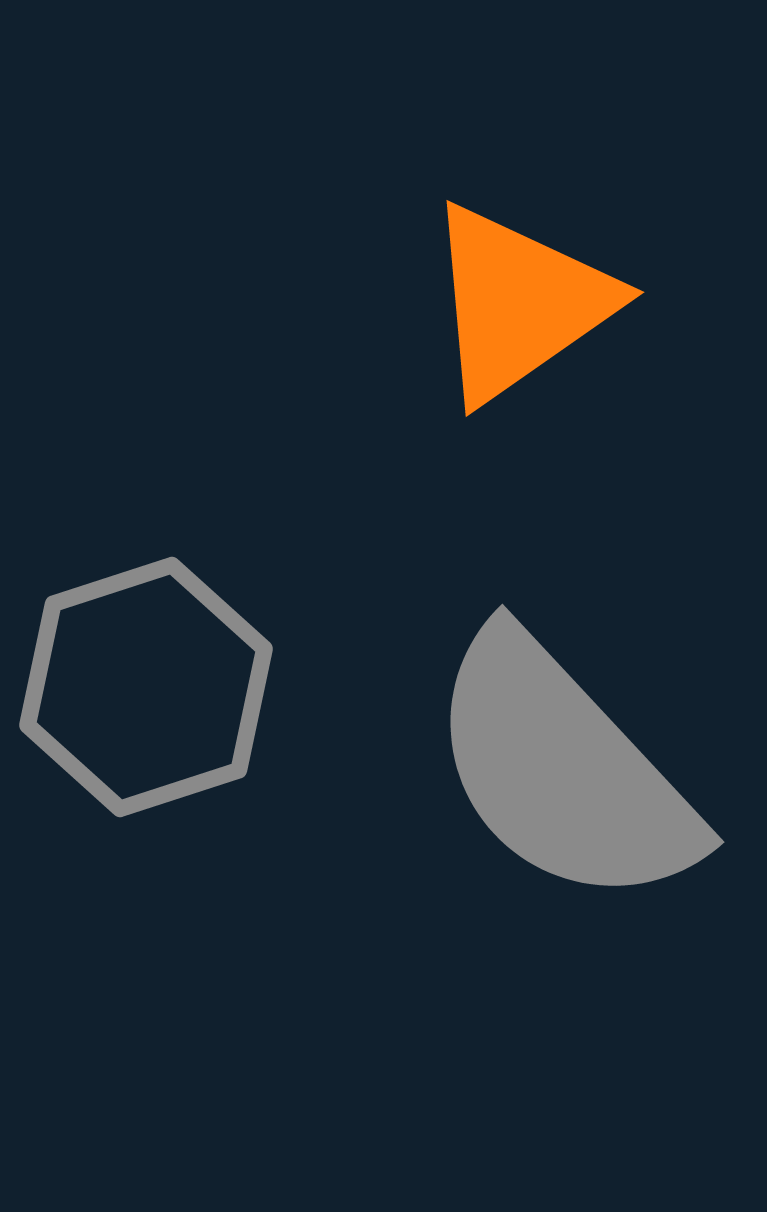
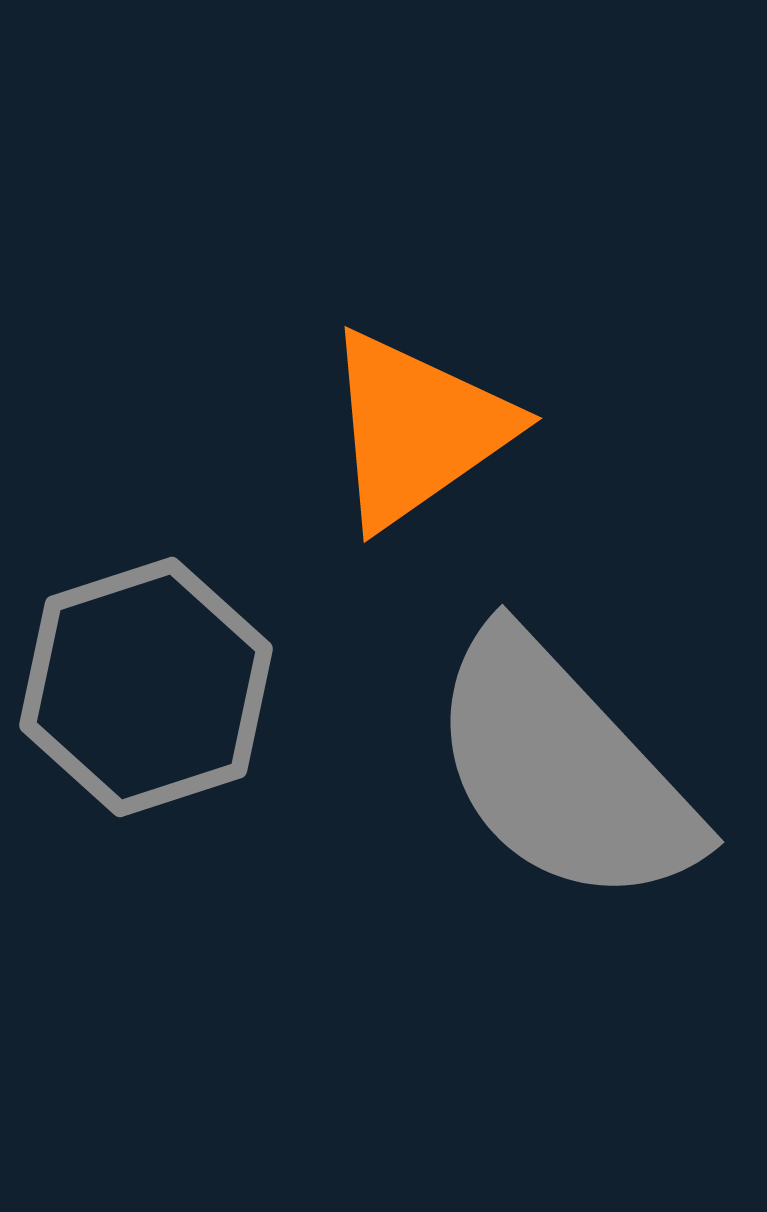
orange triangle: moved 102 px left, 126 px down
